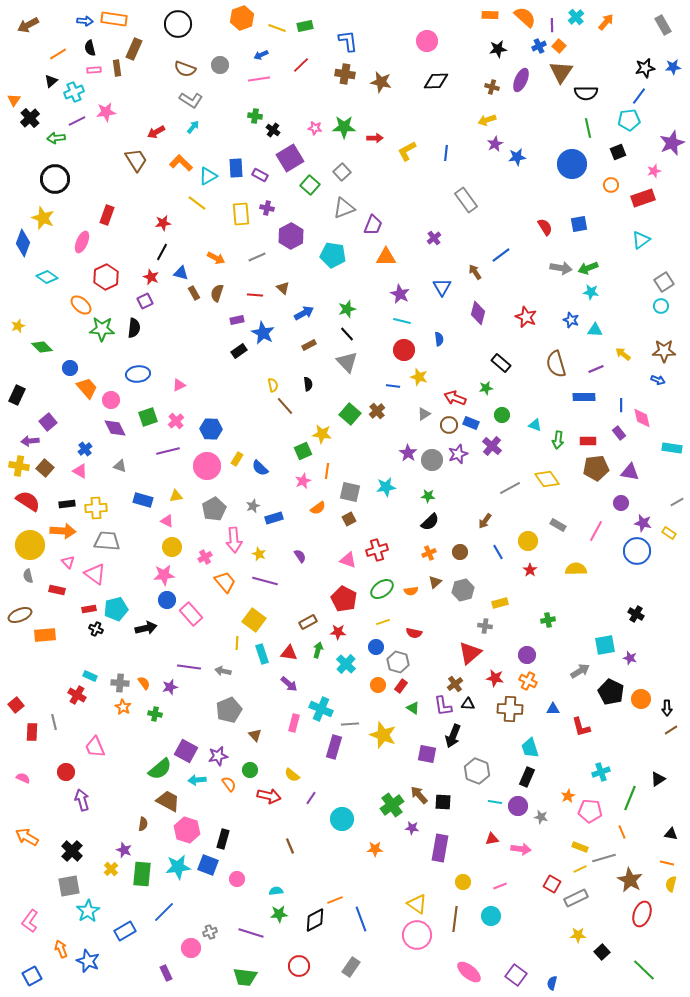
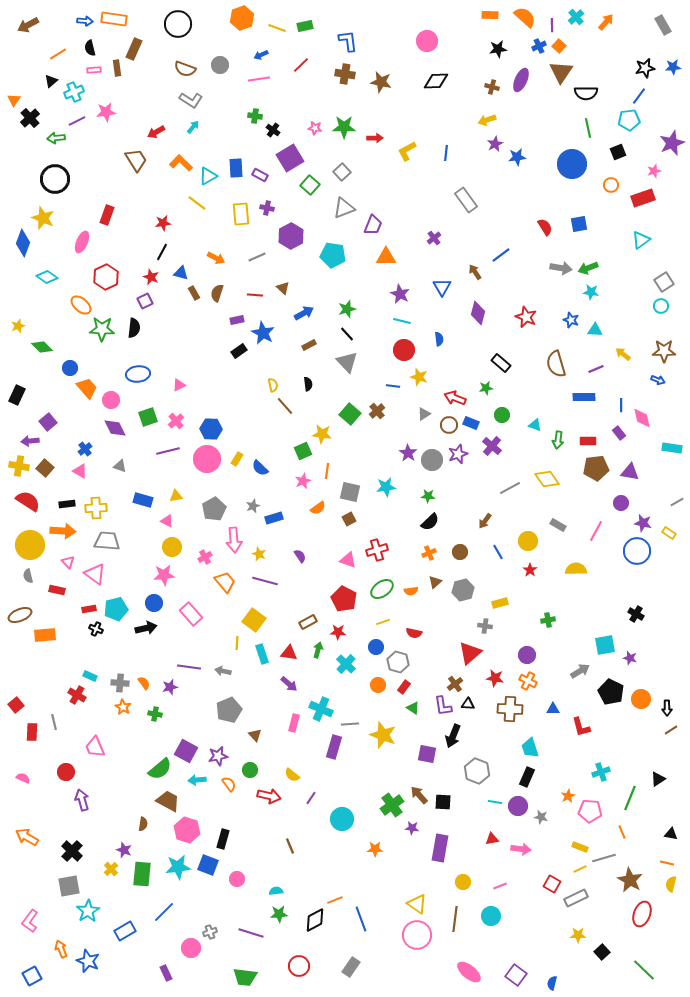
pink circle at (207, 466): moved 7 px up
blue circle at (167, 600): moved 13 px left, 3 px down
red rectangle at (401, 686): moved 3 px right, 1 px down
